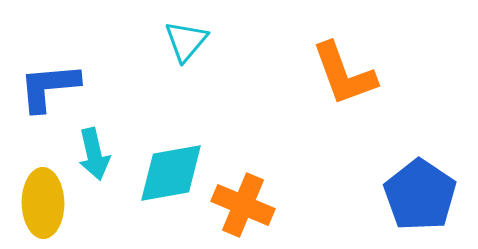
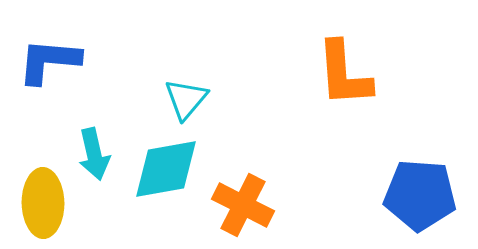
cyan triangle: moved 58 px down
orange L-shape: rotated 16 degrees clockwise
blue L-shape: moved 26 px up; rotated 10 degrees clockwise
cyan diamond: moved 5 px left, 4 px up
blue pentagon: rotated 30 degrees counterclockwise
orange cross: rotated 4 degrees clockwise
